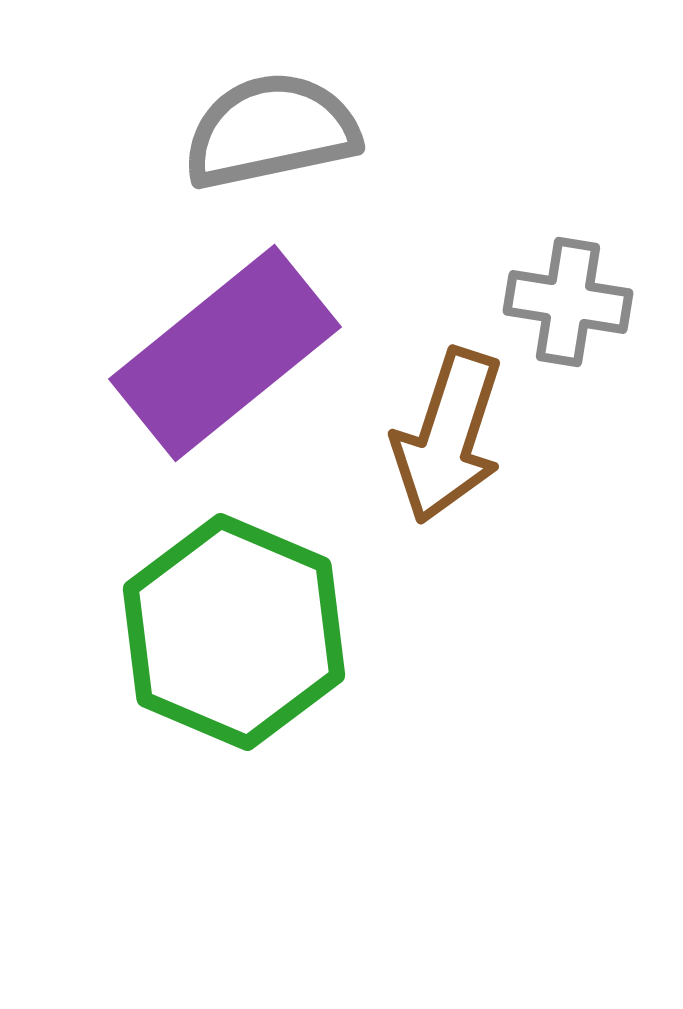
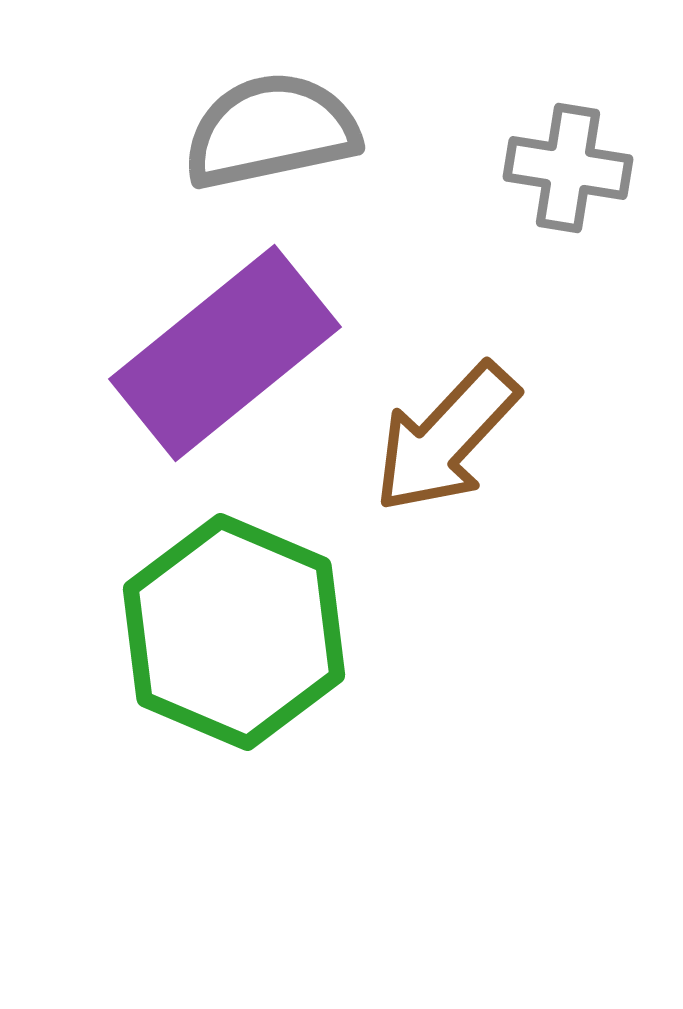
gray cross: moved 134 px up
brown arrow: moved 2 px left, 2 px down; rotated 25 degrees clockwise
